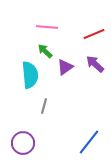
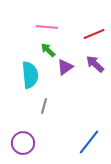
green arrow: moved 3 px right, 1 px up
